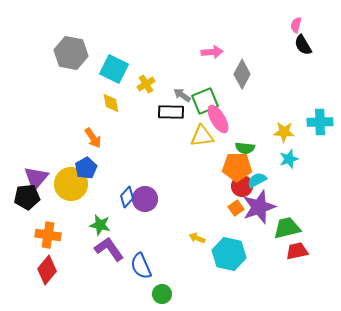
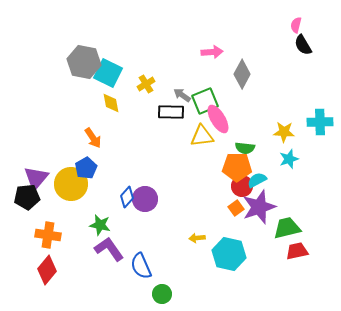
gray hexagon: moved 13 px right, 9 px down
cyan square: moved 6 px left, 4 px down
yellow arrow: rotated 28 degrees counterclockwise
